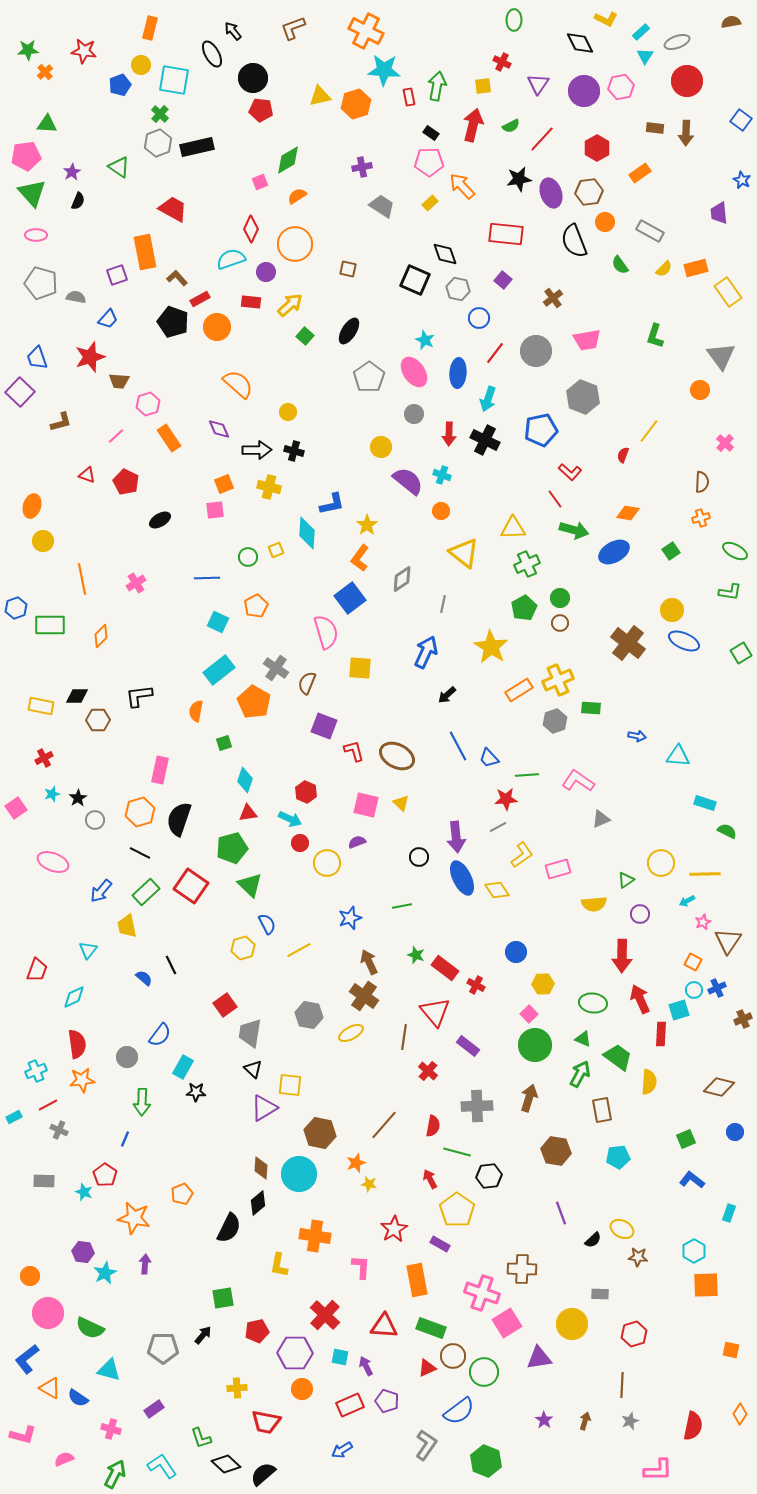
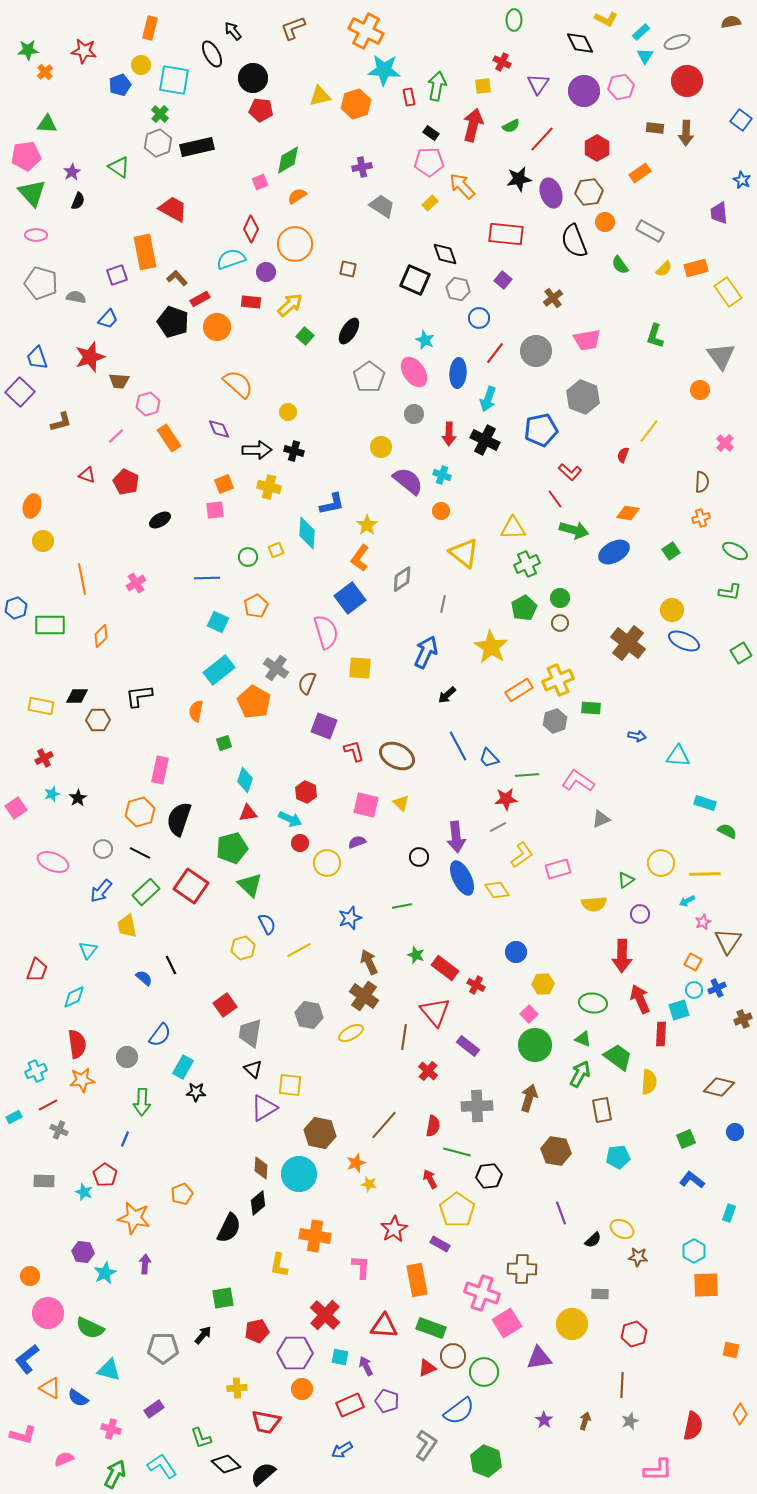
gray circle at (95, 820): moved 8 px right, 29 px down
